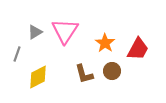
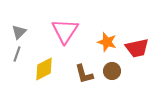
gray triangle: moved 16 px left; rotated 14 degrees counterclockwise
orange star: moved 2 px right, 1 px up; rotated 18 degrees counterclockwise
red trapezoid: moved 1 px left, 1 px up; rotated 50 degrees clockwise
yellow diamond: moved 6 px right, 8 px up
